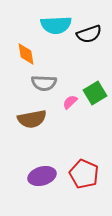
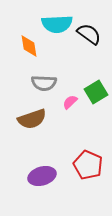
cyan semicircle: moved 1 px right, 1 px up
black semicircle: rotated 125 degrees counterclockwise
orange diamond: moved 3 px right, 8 px up
green square: moved 1 px right, 1 px up
brown semicircle: rotated 8 degrees counterclockwise
red pentagon: moved 4 px right, 9 px up
